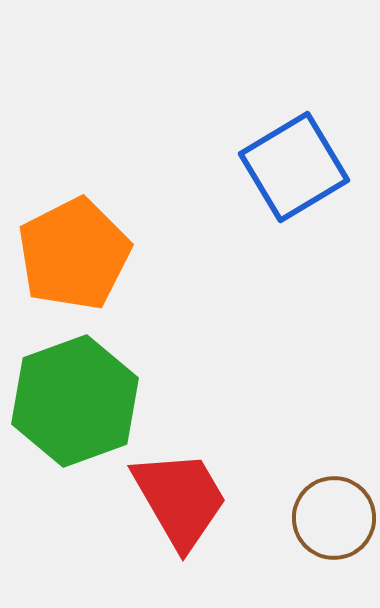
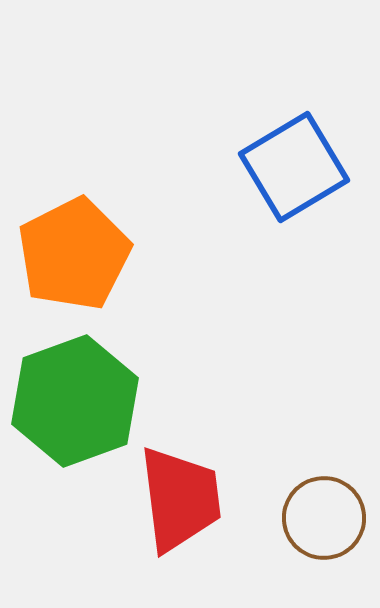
red trapezoid: rotated 23 degrees clockwise
brown circle: moved 10 px left
